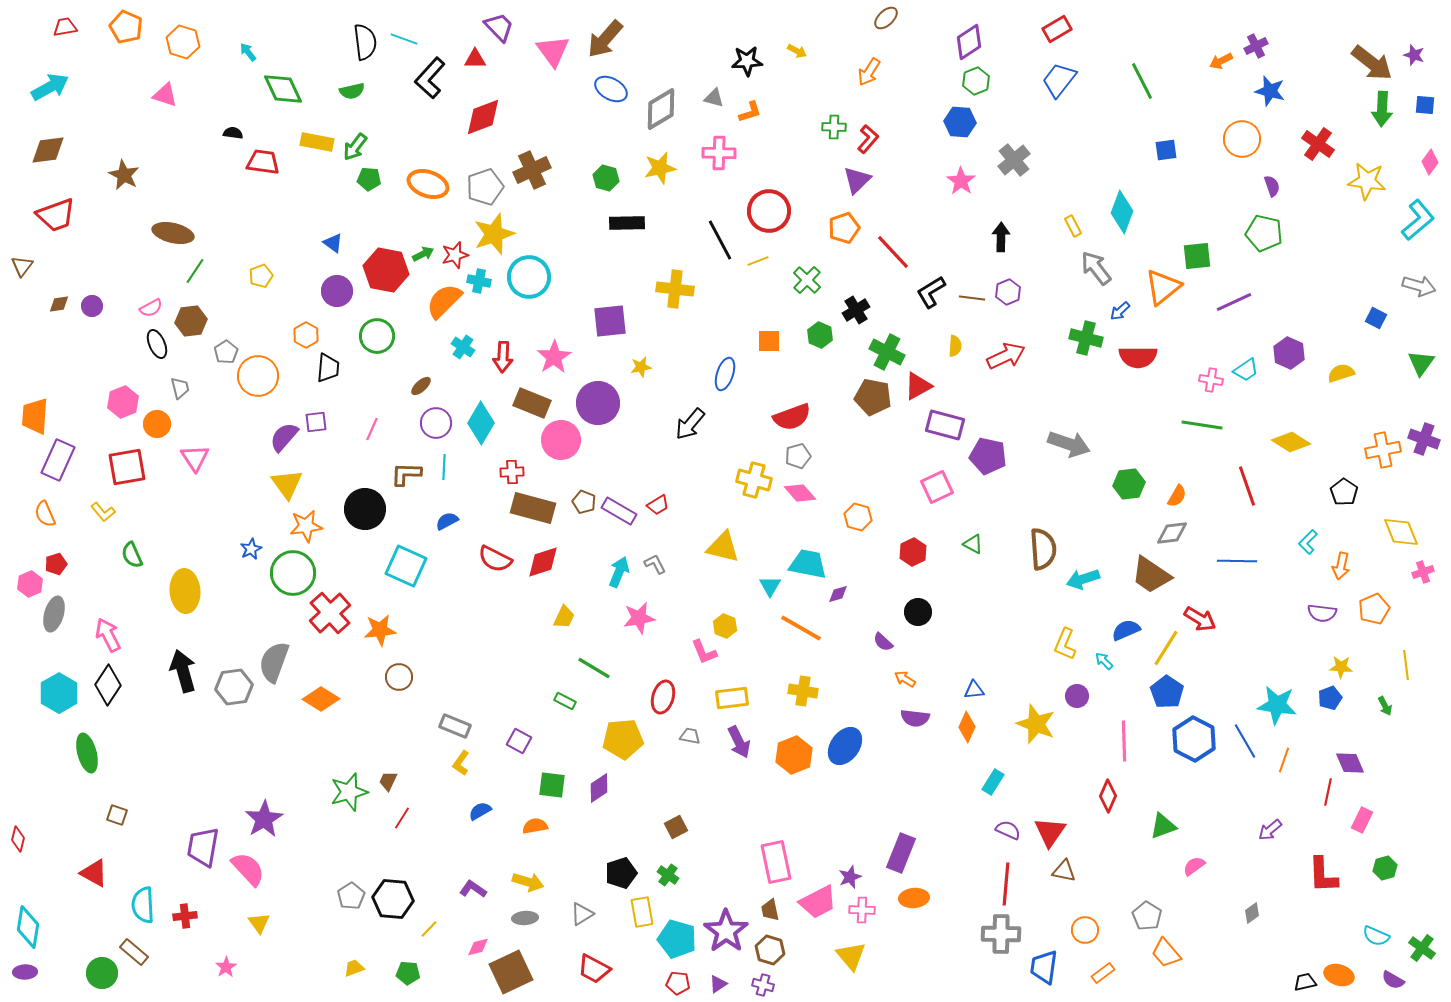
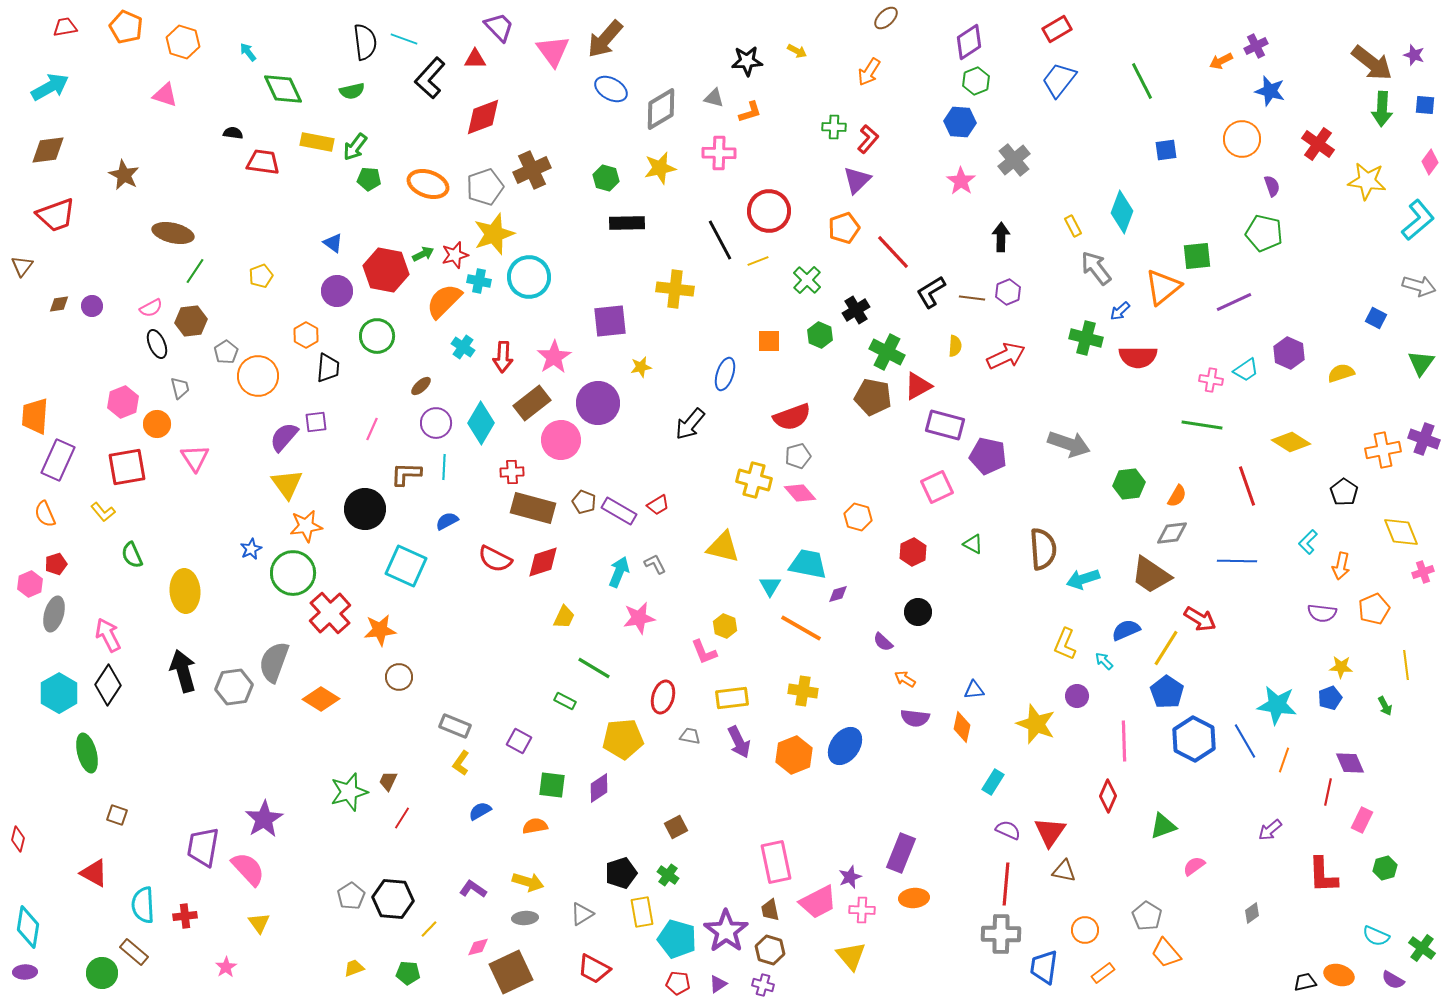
brown rectangle at (532, 403): rotated 60 degrees counterclockwise
orange diamond at (967, 727): moved 5 px left; rotated 12 degrees counterclockwise
